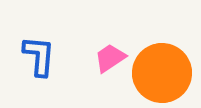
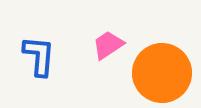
pink trapezoid: moved 2 px left, 13 px up
